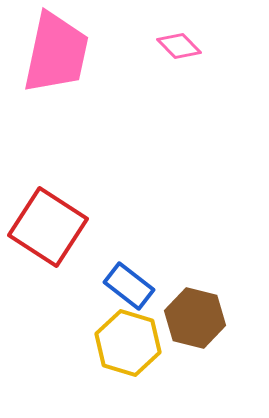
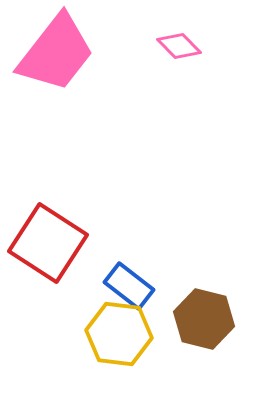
pink trapezoid: rotated 26 degrees clockwise
red square: moved 16 px down
brown hexagon: moved 9 px right, 1 px down
yellow hexagon: moved 9 px left, 9 px up; rotated 10 degrees counterclockwise
